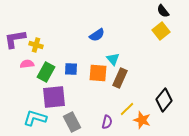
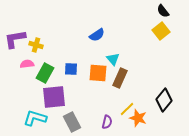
green rectangle: moved 1 px left, 1 px down
orange star: moved 4 px left, 2 px up
